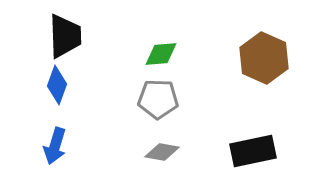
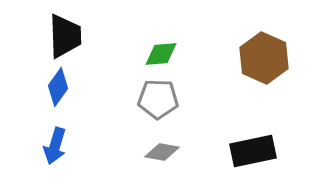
blue diamond: moved 1 px right, 2 px down; rotated 15 degrees clockwise
